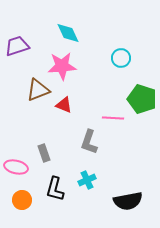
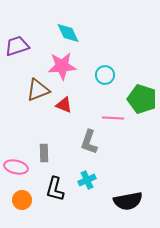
cyan circle: moved 16 px left, 17 px down
gray rectangle: rotated 18 degrees clockwise
